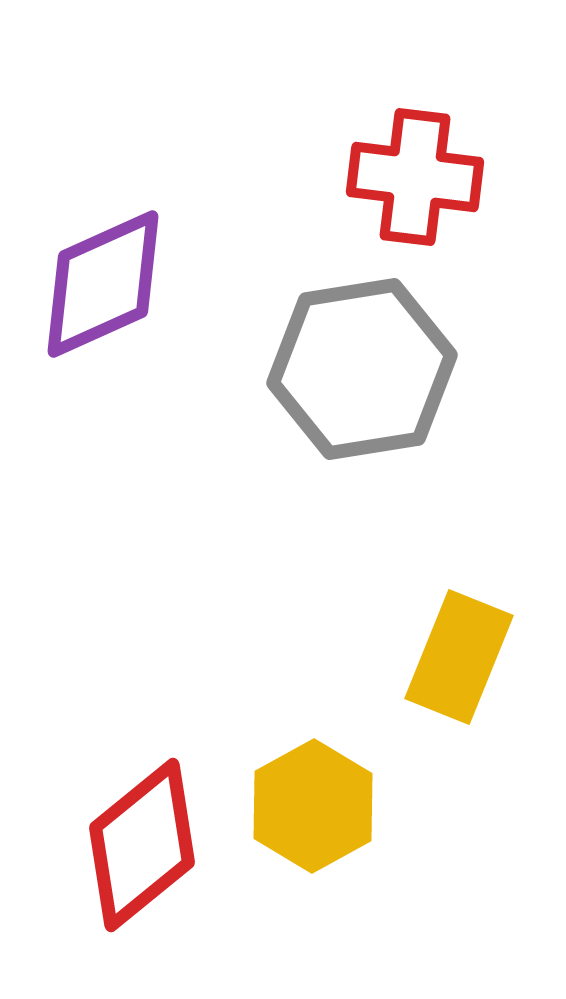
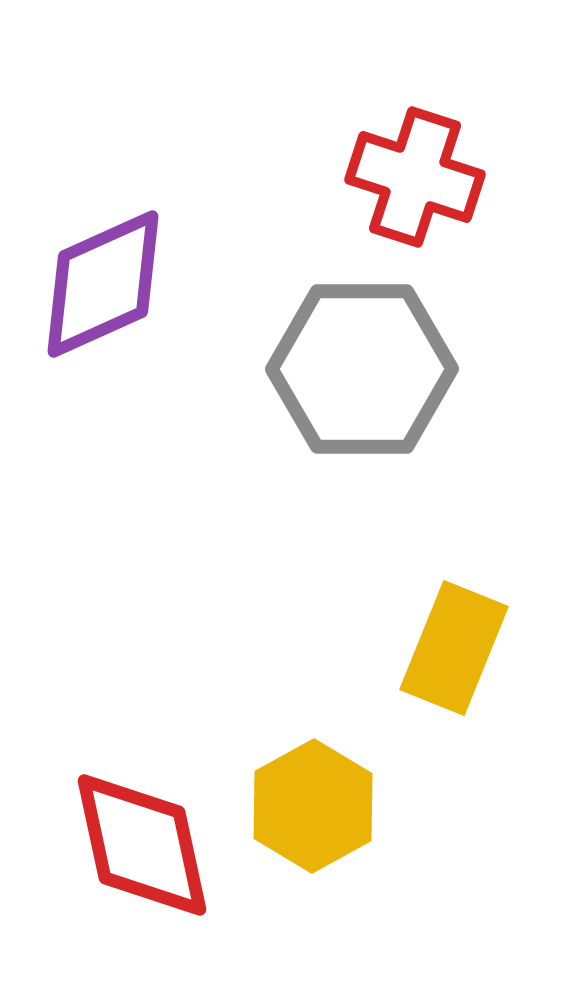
red cross: rotated 11 degrees clockwise
gray hexagon: rotated 9 degrees clockwise
yellow rectangle: moved 5 px left, 9 px up
red diamond: rotated 63 degrees counterclockwise
